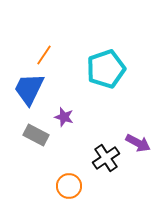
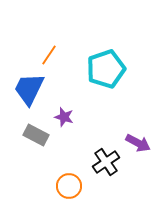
orange line: moved 5 px right
black cross: moved 4 px down
